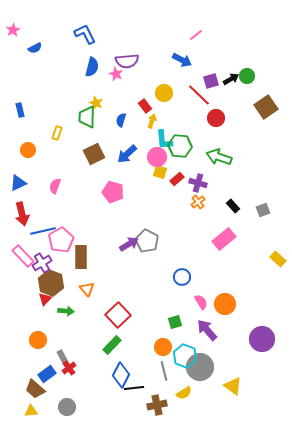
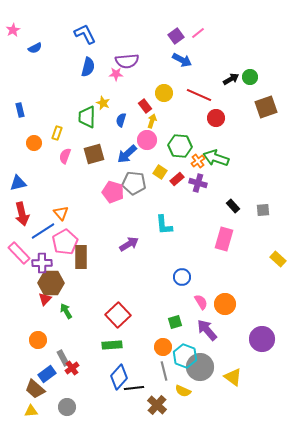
pink line at (196, 35): moved 2 px right, 2 px up
blue semicircle at (92, 67): moved 4 px left
pink star at (116, 74): rotated 24 degrees counterclockwise
green circle at (247, 76): moved 3 px right, 1 px down
purple square at (211, 81): moved 35 px left, 45 px up; rotated 21 degrees counterclockwise
red line at (199, 95): rotated 20 degrees counterclockwise
yellow star at (96, 103): moved 7 px right
brown square at (266, 107): rotated 15 degrees clockwise
cyan L-shape at (164, 140): moved 85 px down
orange circle at (28, 150): moved 6 px right, 7 px up
brown square at (94, 154): rotated 10 degrees clockwise
pink circle at (157, 157): moved 10 px left, 17 px up
green arrow at (219, 157): moved 3 px left, 1 px down
yellow square at (160, 172): rotated 16 degrees clockwise
blue triangle at (18, 183): rotated 12 degrees clockwise
pink semicircle at (55, 186): moved 10 px right, 30 px up
orange cross at (198, 202): moved 41 px up
gray square at (263, 210): rotated 16 degrees clockwise
blue line at (43, 231): rotated 20 degrees counterclockwise
pink rectangle at (224, 239): rotated 35 degrees counterclockwise
pink pentagon at (61, 240): moved 4 px right, 2 px down
gray pentagon at (147, 241): moved 13 px left, 58 px up; rotated 20 degrees counterclockwise
pink rectangle at (23, 256): moved 4 px left, 3 px up
purple cross at (42, 263): rotated 30 degrees clockwise
brown hexagon at (51, 283): rotated 20 degrees counterclockwise
orange triangle at (87, 289): moved 26 px left, 76 px up
green arrow at (66, 311): rotated 126 degrees counterclockwise
green rectangle at (112, 345): rotated 42 degrees clockwise
red cross at (69, 368): moved 3 px right
blue diamond at (121, 375): moved 2 px left, 2 px down; rotated 15 degrees clockwise
yellow triangle at (233, 386): moved 9 px up
yellow semicircle at (184, 393): moved 1 px left, 2 px up; rotated 56 degrees clockwise
brown cross at (157, 405): rotated 36 degrees counterclockwise
